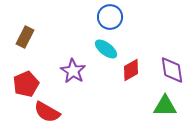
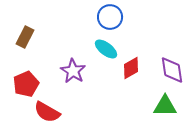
red diamond: moved 2 px up
